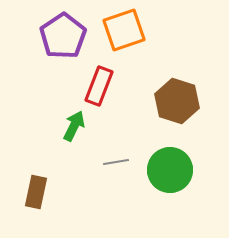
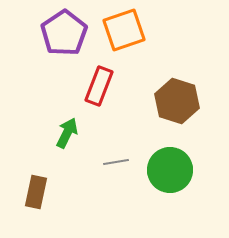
purple pentagon: moved 1 px right, 3 px up
green arrow: moved 7 px left, 7 px down
